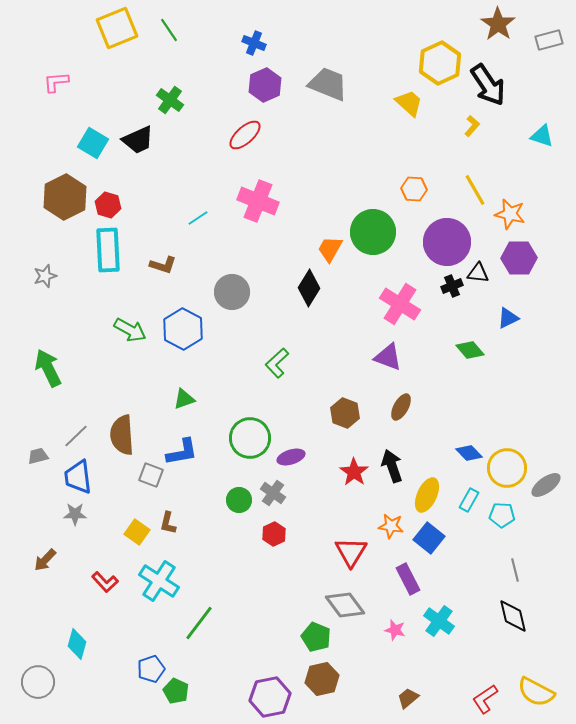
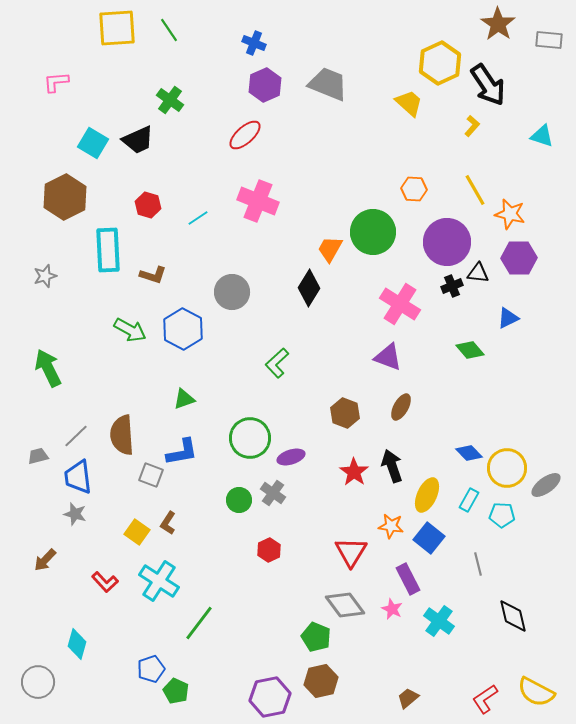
yellow square at (117, 28): rotated 18 degrees clockwise
gray rectangle at (549, 40): rotated 20 degrees clockwise
red hexagon at (108, 205): moved 40 px right
brown L-shape at (163, 265): moved 10 px left, 10 px down
gray star at (75, 514): rotated 15 degrees clockwise
brown L-shape at (168, 523): rotated 20 degrees clockwise
red hexagon at (274, 534): moved 5 px left, 16 px down
gray line at (515, 570): moved 37 px left, 6 px up
pink star at (395, 630): moved 3 px left, 21 px up; rotated 10 degrees clockwise
brown hexagon at (322, 679): moved 1 px left, 2 px down
